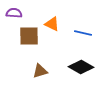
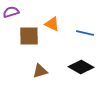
purple semicircle: moved 3 px left, 1 px up; rotated 21 degrees counterclockwise
blue line: moved 2 px right
